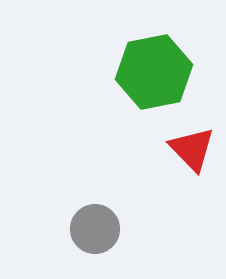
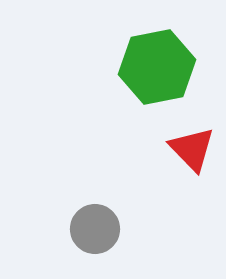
green hexagon: moved 3 px right, 5 px up
